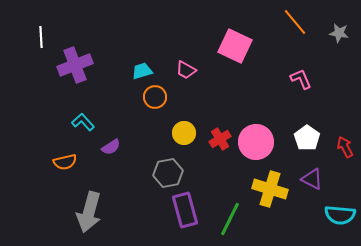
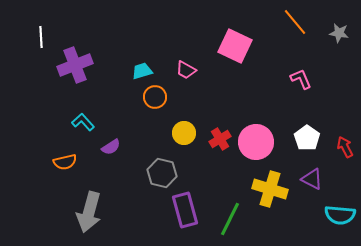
gray hexagon: moved 6 px left; rotated 24 degrees clockwise
